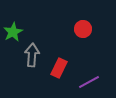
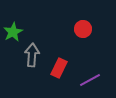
purple line: moved 1 px right, 2 px up
